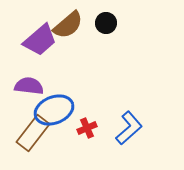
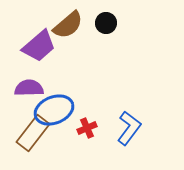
purple trapezoid: moved 1 px left, 6 px down
purple semicircle: moved 2 px down; rotated 8 degrees counterclockwise
blue L-shape: rotated 12 degrees counterclockwise
